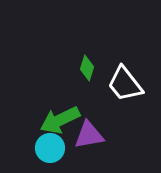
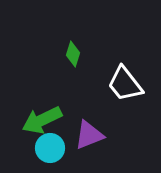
green diamond: moved 14 px left, 14 px up
green arrow: moved 18 px left
purple triangle: rotated 12 degrees counterclockwise
